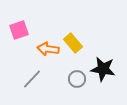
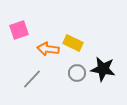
yellow rectangle: rotated 24 degrees counterclockwise
gray circle: moved 6 px up
